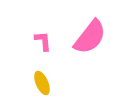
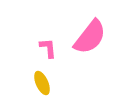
pink L-shape: moved 5 px right, 7 px down
